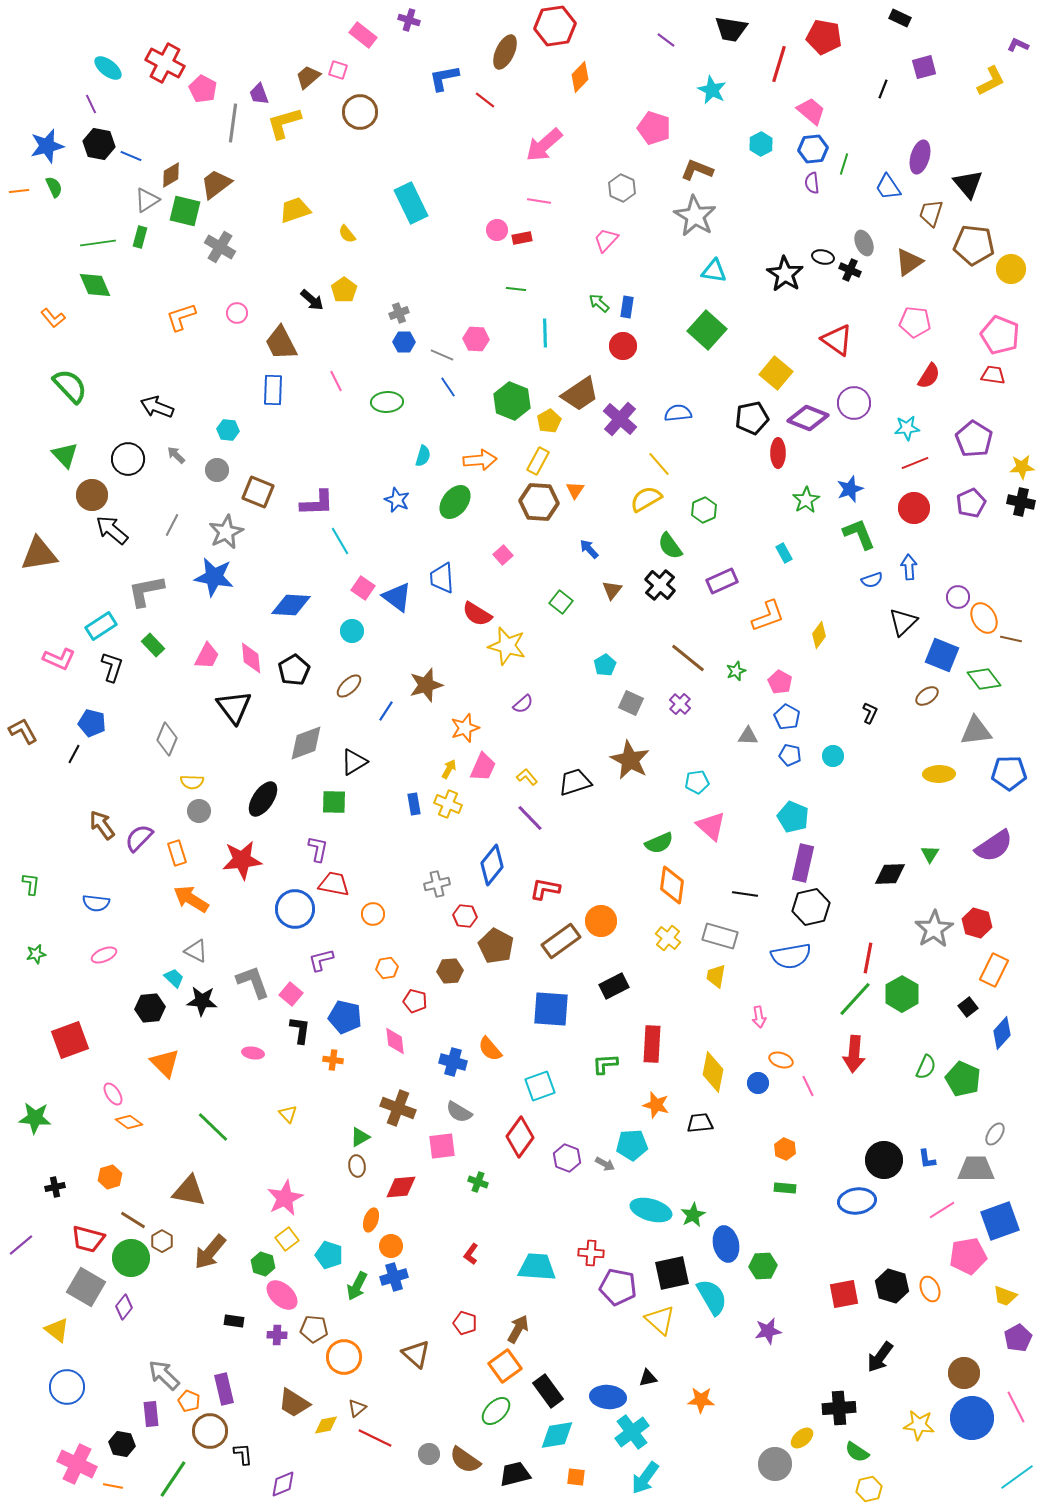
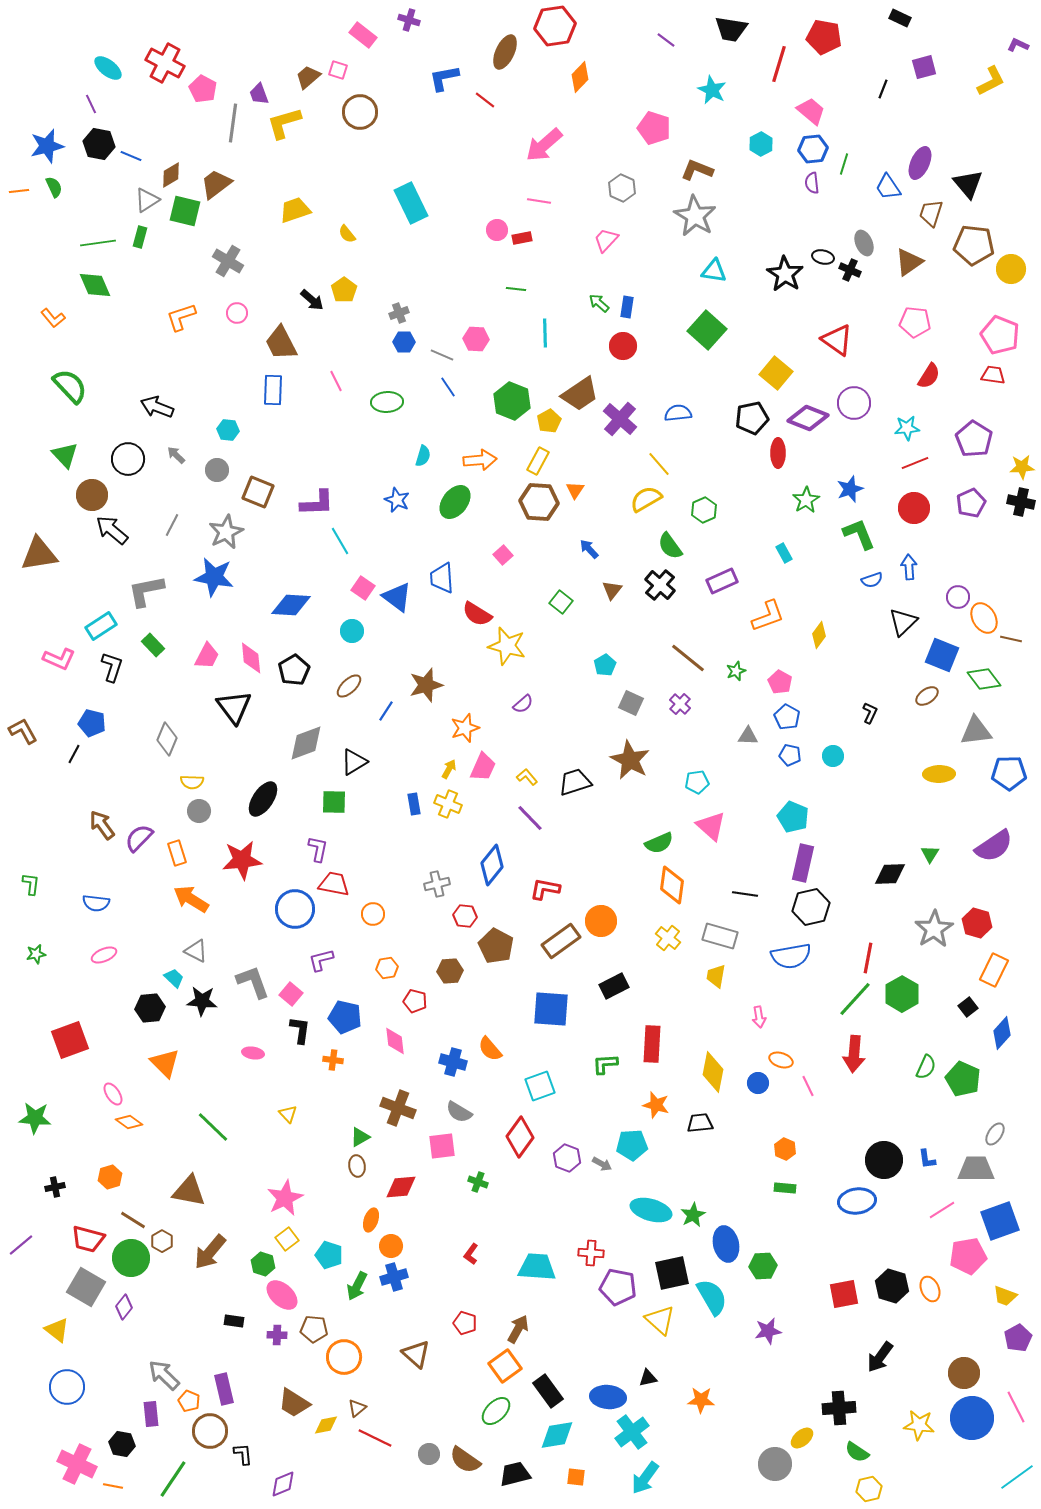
purple ellipse at (920, 157): moved 6 px down; rotated 8 degrees clockwise
gray cross at (220, 247): moved 8 px right, 14 px down
gray arrow at (605, 1164): moved 3 px left
